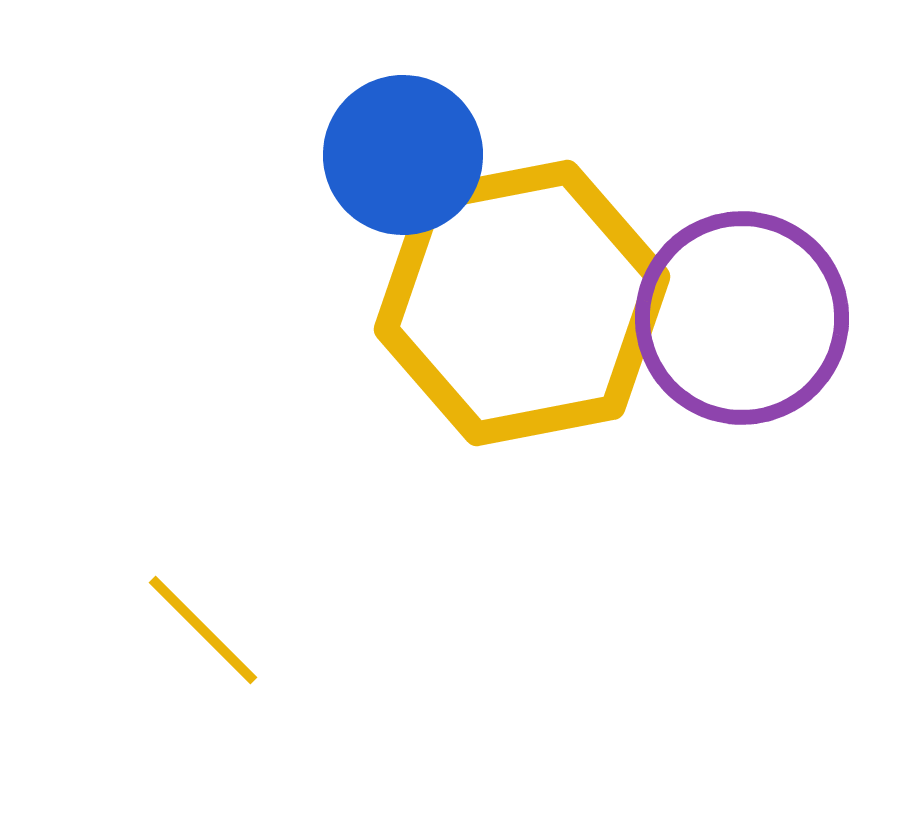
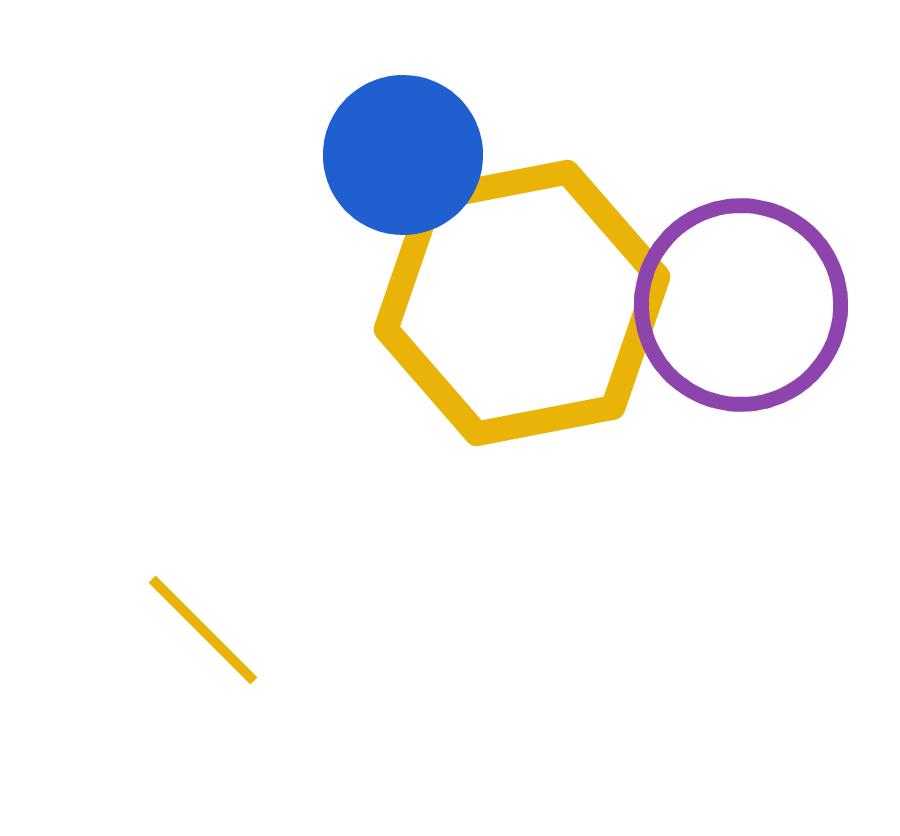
purple circle: moved 1 px left, 13 px up
